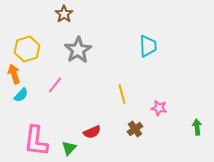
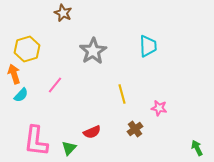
brown star: moved 1 px left, 1 px up; rotated 12 degrees counterclockwise
gray star: moved 15 px right, 1 px down
green arrow: moved 21 px down; rotated 21 degrees counterclockwise
